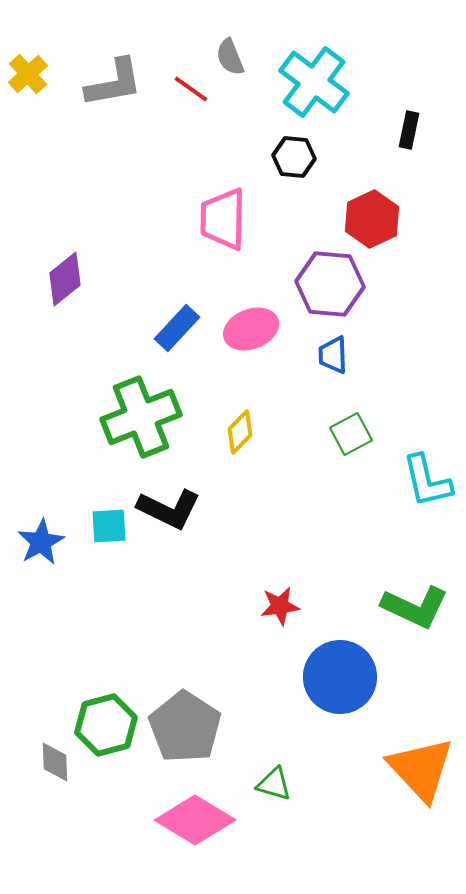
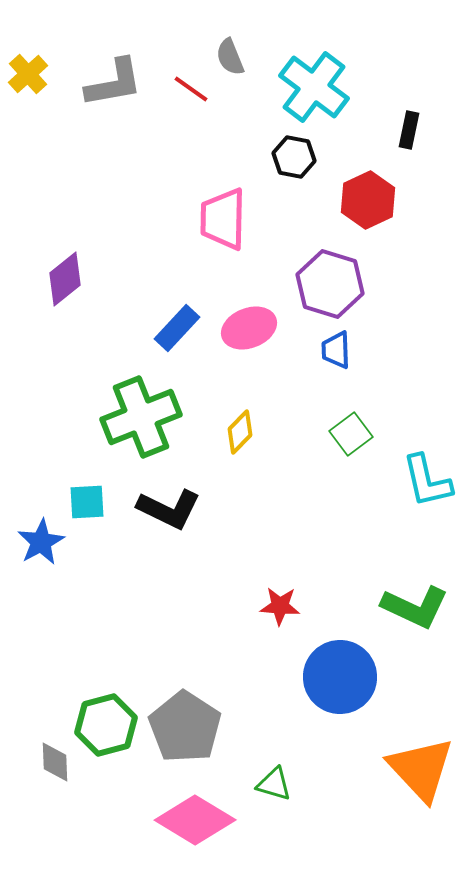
cyan cross: moved 5 px down
black hexagon: rotated 6 degrees clockwise
red hexagon: moved 4 px left, 19 px up
purple hexagon: rotated 12 degrees clockwise
pink ellipse: moved 2 px left, 1 px up
blue trapezoid: moved 3 px right, 5 px up
green square: rotated 9 degrees counterclockwise
cyan square: moved 22 px left, 24 px up
red star: rotated 12 degrees clockwise
